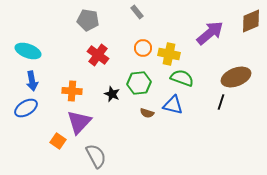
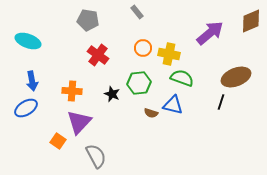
cyan ellipse: moved 10 px up
brown semicircle: moved 4 px right
